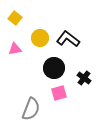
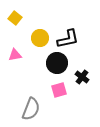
black L-shape: rotated 130 degrees clockwise
pink triangle: moved 6 px down
black circle: moved 3 px right, 5 px up
black cross: moved 2 px left, 1 px up
pink square: moved 3 px up
